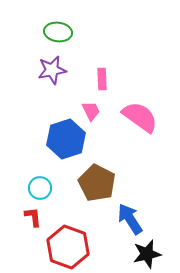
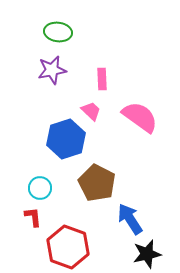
pink trapezoid: rotated 20 degrees counterclockwise
